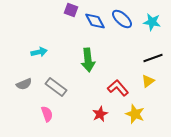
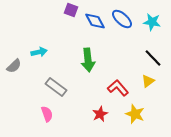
black line: rotated 66 degrees clockwise
gray semicircle: moved 10 px left, 18 px up; rotated 21 degrees counterclockwise
